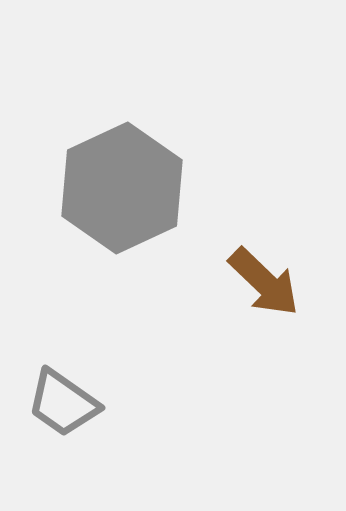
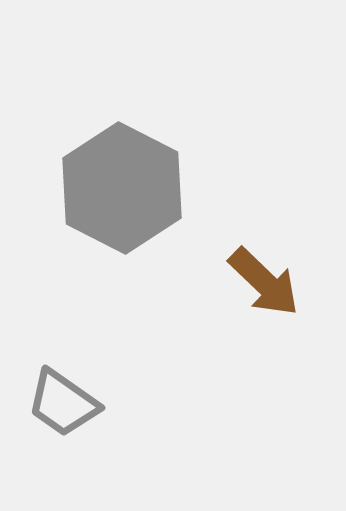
gray hexagon: rotated 8 degrees counterclockwise
